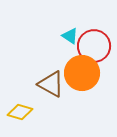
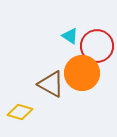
red circle: moved 3 px right
